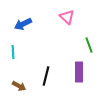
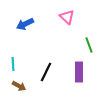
blue arrow: moved 2 px right
cyan line: moved 12 px down
black line: moved 4 px up; rotated 12 degrees clockwise
